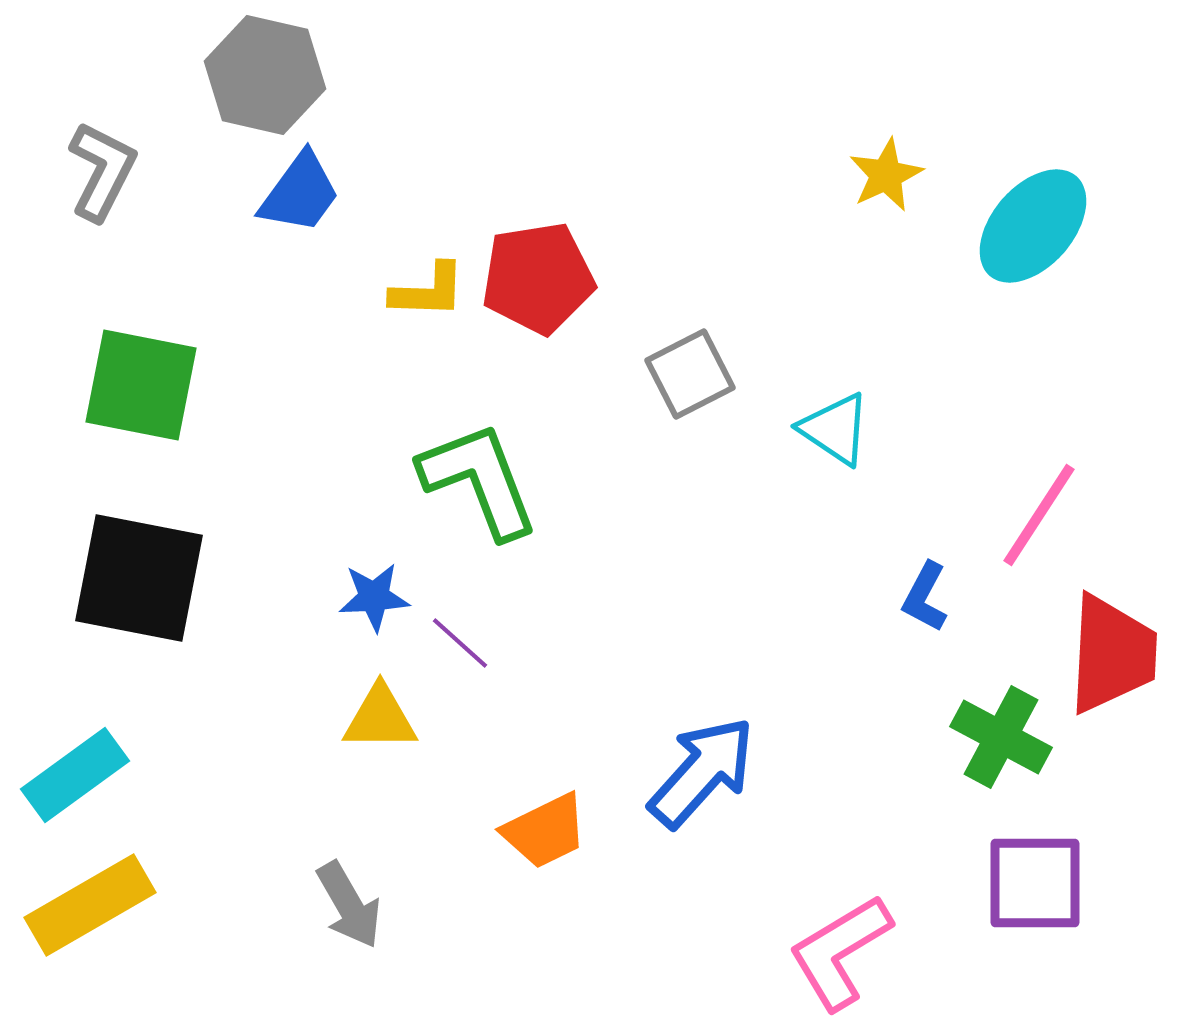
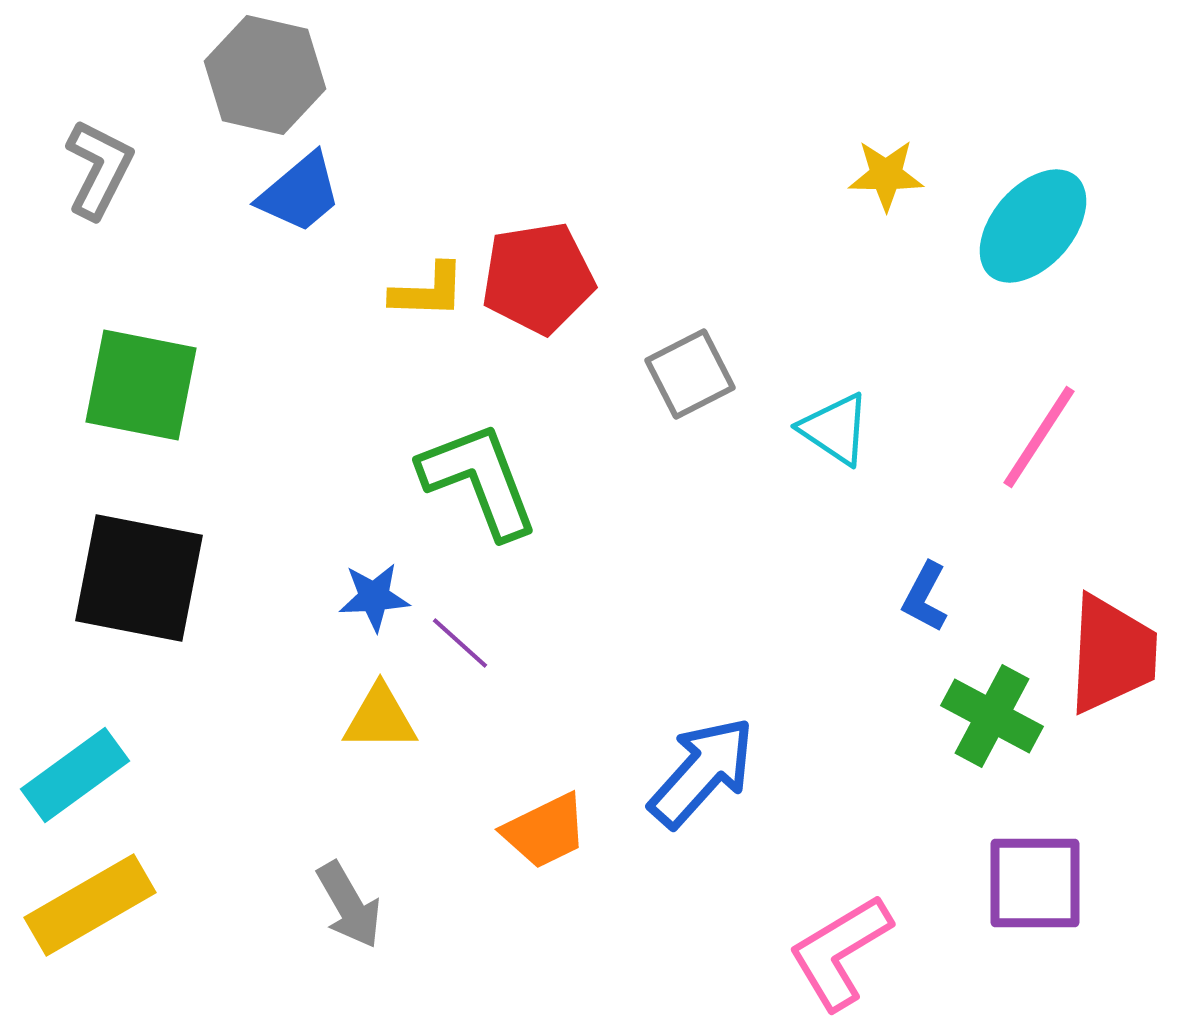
gray L-shape: moved 3 px left, 2 px up
yellow star: rotated 26 degrees clockwise
blue trapezoid: rotated 14 degrees clockwise
pink line: moved 78 px up
green cross: moved 9 px left, 21 px up
